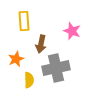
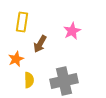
yellow rectangle: moved 2 px left, 1 px down; rotated 12 degrees clockwise
pink star: rotated 24 degrees clockwise
brown arrow: moved 1 px left; rotated 18 degrees clockwise
gray cross: moved 8 px right, 13 px down
